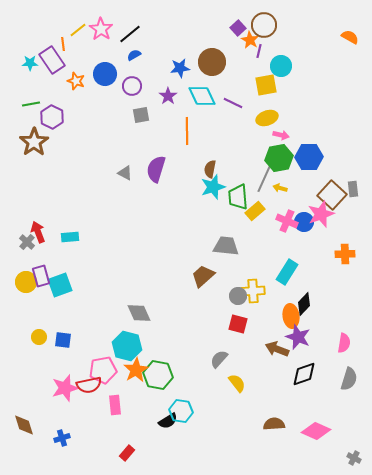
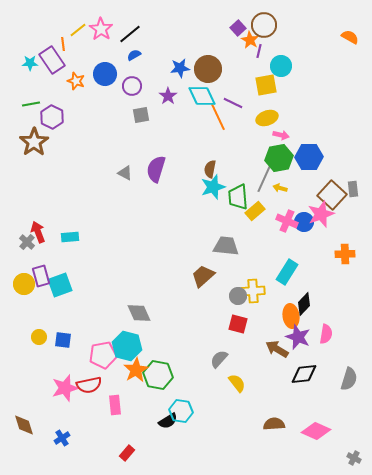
brown circle at (212, 62): moved 4 px left, 7 px down
orange line at (187, 131): moved 31 px right, 14 px up; rotated 24 degrees counterclockwise
yellow circle at (26, 282): moved 2 px left, 2 px down
pink semicircle at (344, 343): moved 18 px left, 9 px up
brown arrow at (277, 349): rotated 10 degrees clockwise
pink pentagon at (103, 370): moved 15 px up
black diamond at (304, 374): rotated 12 degrees clockwise
blue cross at (62, 438): rotated 14 degrees counterclockwise
